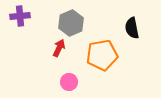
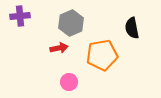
red arrow: rotated 54 degrees clockwise
